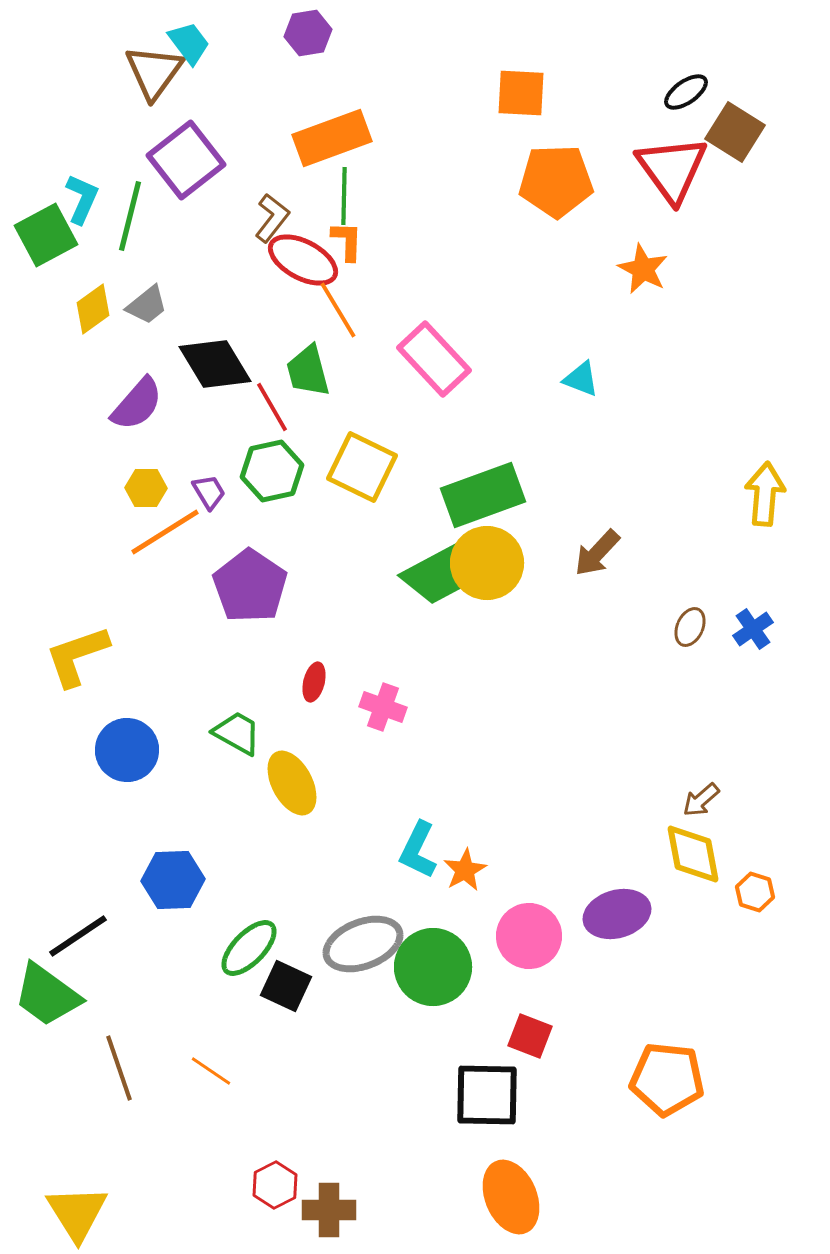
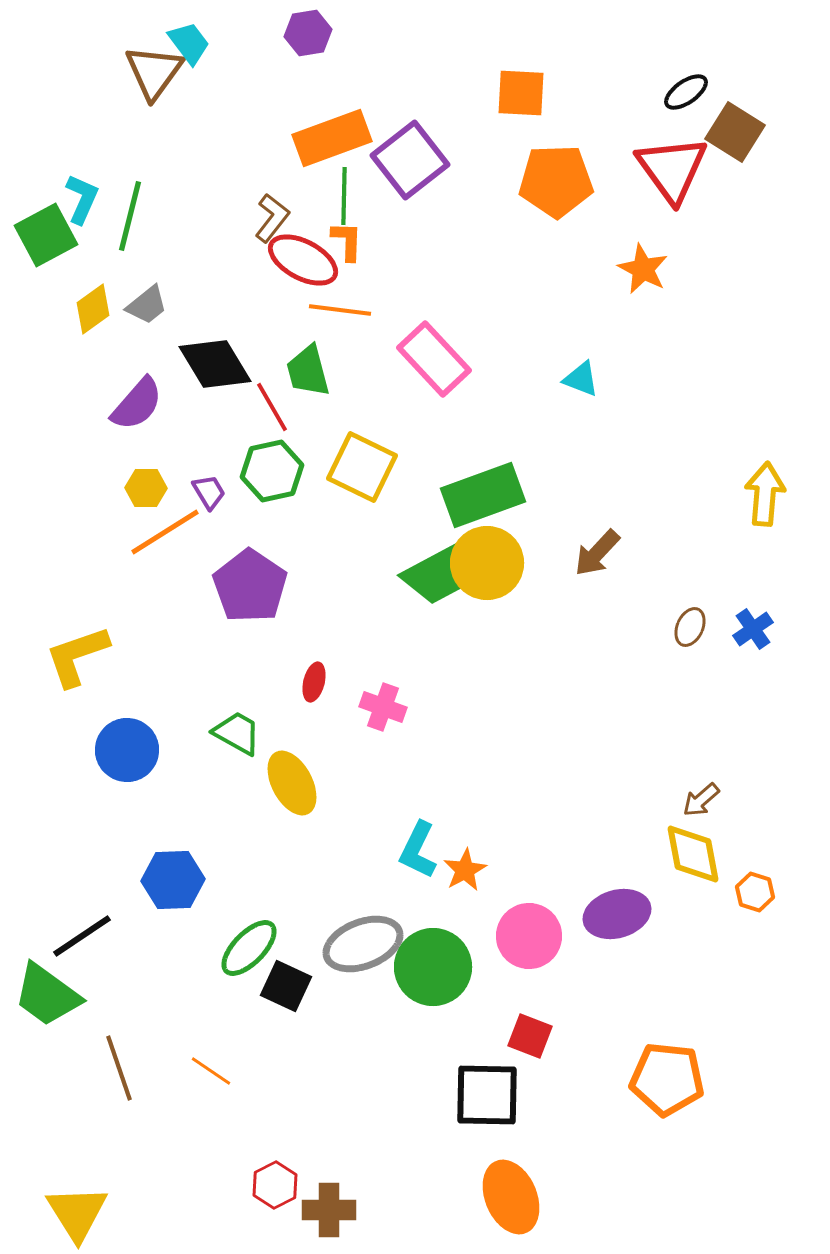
purple square at (186, 160): moved 224 px right
orange line at (338, 310): moved 2 px right; rotated 52 degrees counterclockwise
black line at (78, 936): moved 4 px right
